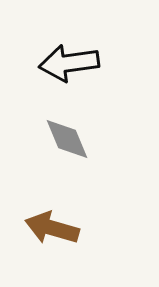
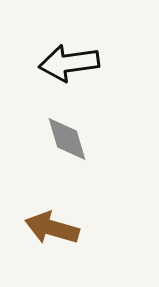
gray diamond: rotated 6 degrees clockwise
